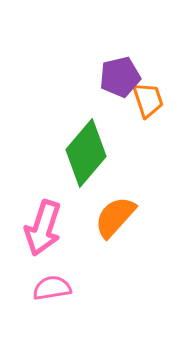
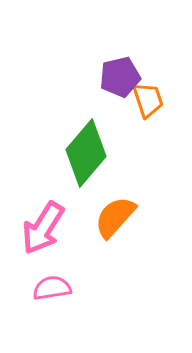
pink arrow: rotated 14 degrees clockwise
